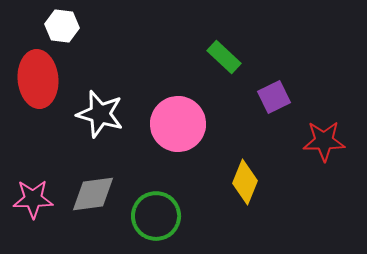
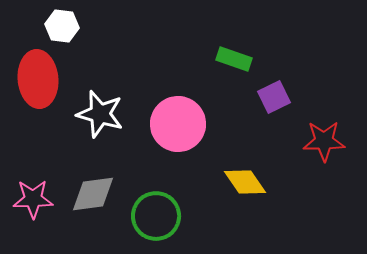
green rectangle: moved 10 px right, 2 px down; rotated 24 degrees counterclockwise
yellow diamond: rotated 57 degrees counterclockwise
